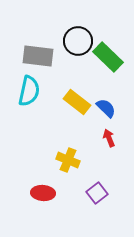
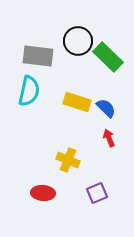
yellow rectangle: rotated 20 degrees counterclockwise
purple square: rotated 15 degrees clockwise
